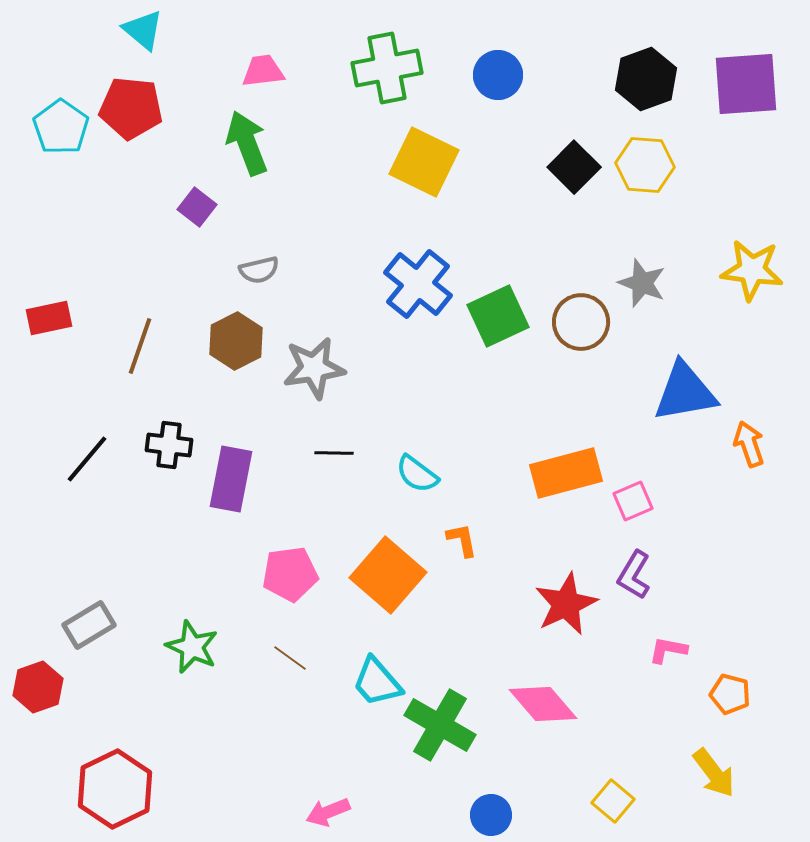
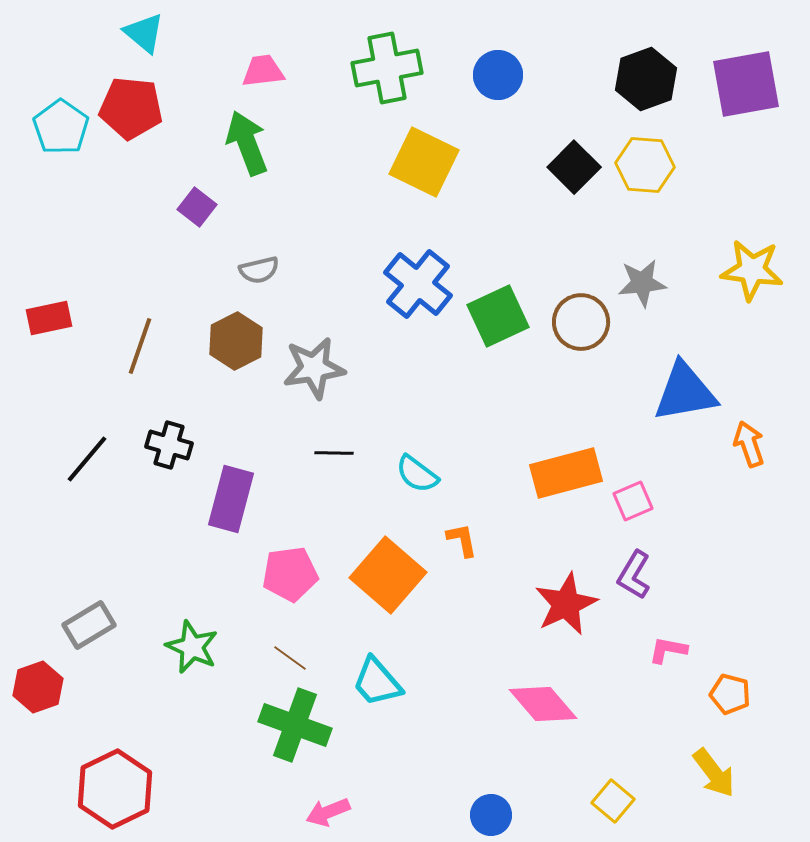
cyan triangle at (143, 30): moved 1 px right, 3 px down
purple square at (746, 84): rotated 6 degrees counterclockwise
gray star at (642, 283): rotated 27 degrees counterclockwise
black cross at (169, 445): rotated 9 degrees clockwise
purple rectangle at (231, 479): moved 20 px down; rotated 4 degrees clockwise
green cross at (440, 725): moved 145 px left; rotated 10 degrees counterclockwise
